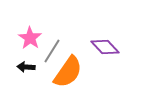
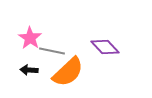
gray line: rotated 70 degrees clockwise
black arrow: moved 3 px right, 3 px down
orange semicircle: rotated 12 degrees clockwise
